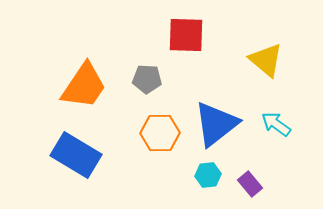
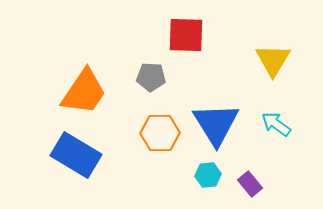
yellow triangle: moved 7 px right; rotated 21 degrees clockwise
gray pentagon: moved 4 px right, 2 px up
orange trapezoid: moved 6 px down
blue triangle: rotated 24 degrees counterclockwise
